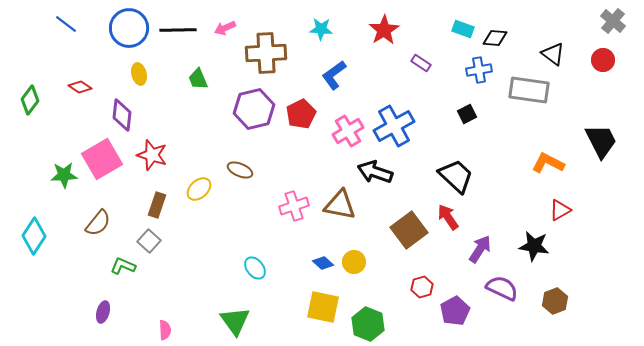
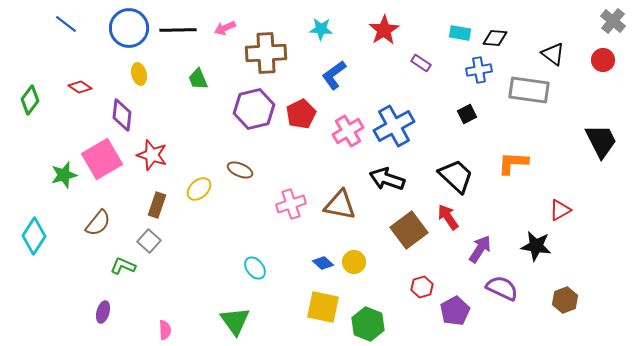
cyan rectangle at (463, 29): moved 3 px left, 4 px down; rotated 10 degrees counterclockwise
orange L-shape at (548, 163): moved 35 px left; rotated 24 degrees counterclockwise
black arrow at (375, 172): moved 12 px right, 7 px down
green star at (64, 175): rotated 12 degrees counterclockwise
pink cross at (294, 206): moved 3 px left, 2 px up
black star at (534, 246): moved 2 px right
brown hexagon at (555, 301): moved 10 px right, 1 px up
